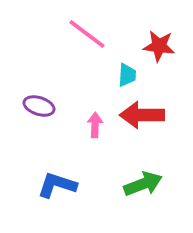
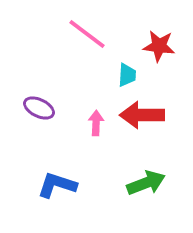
purple ellipse: moved 2 px down; rotated 8 degrees clockwise
pink arrow: moved 1 px right, 2 px up
green arrow: moved 3 px right, 1 px up
